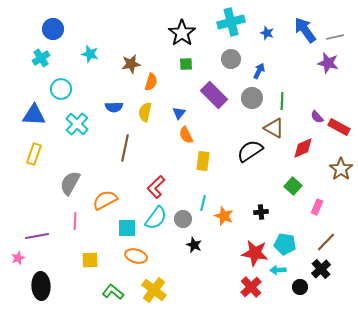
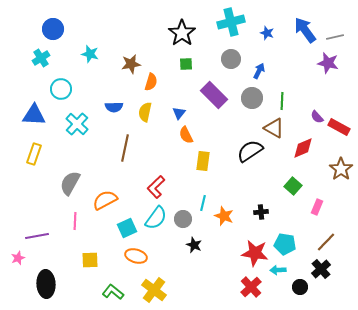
cyan square at (127, 228): rotated 24 degrees counterclockwise
black ellipse at (41, 286): moved 5 px right, 2 px up
